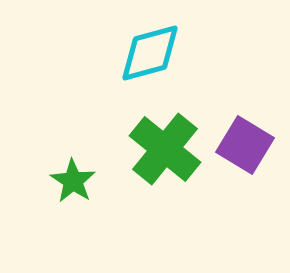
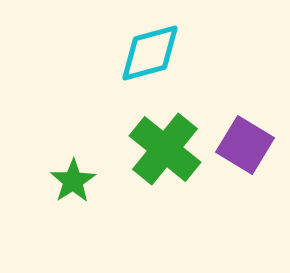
green star: rotated 6 degrees clockwise
